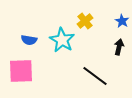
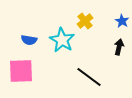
black line: moved 6 px left, 1 px down
